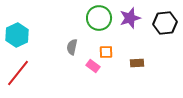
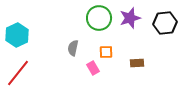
gray semicircle: moved 1 px right, 1 px down
pink rectangle: moved 2 px down; rotated 24 degrees clockwise
